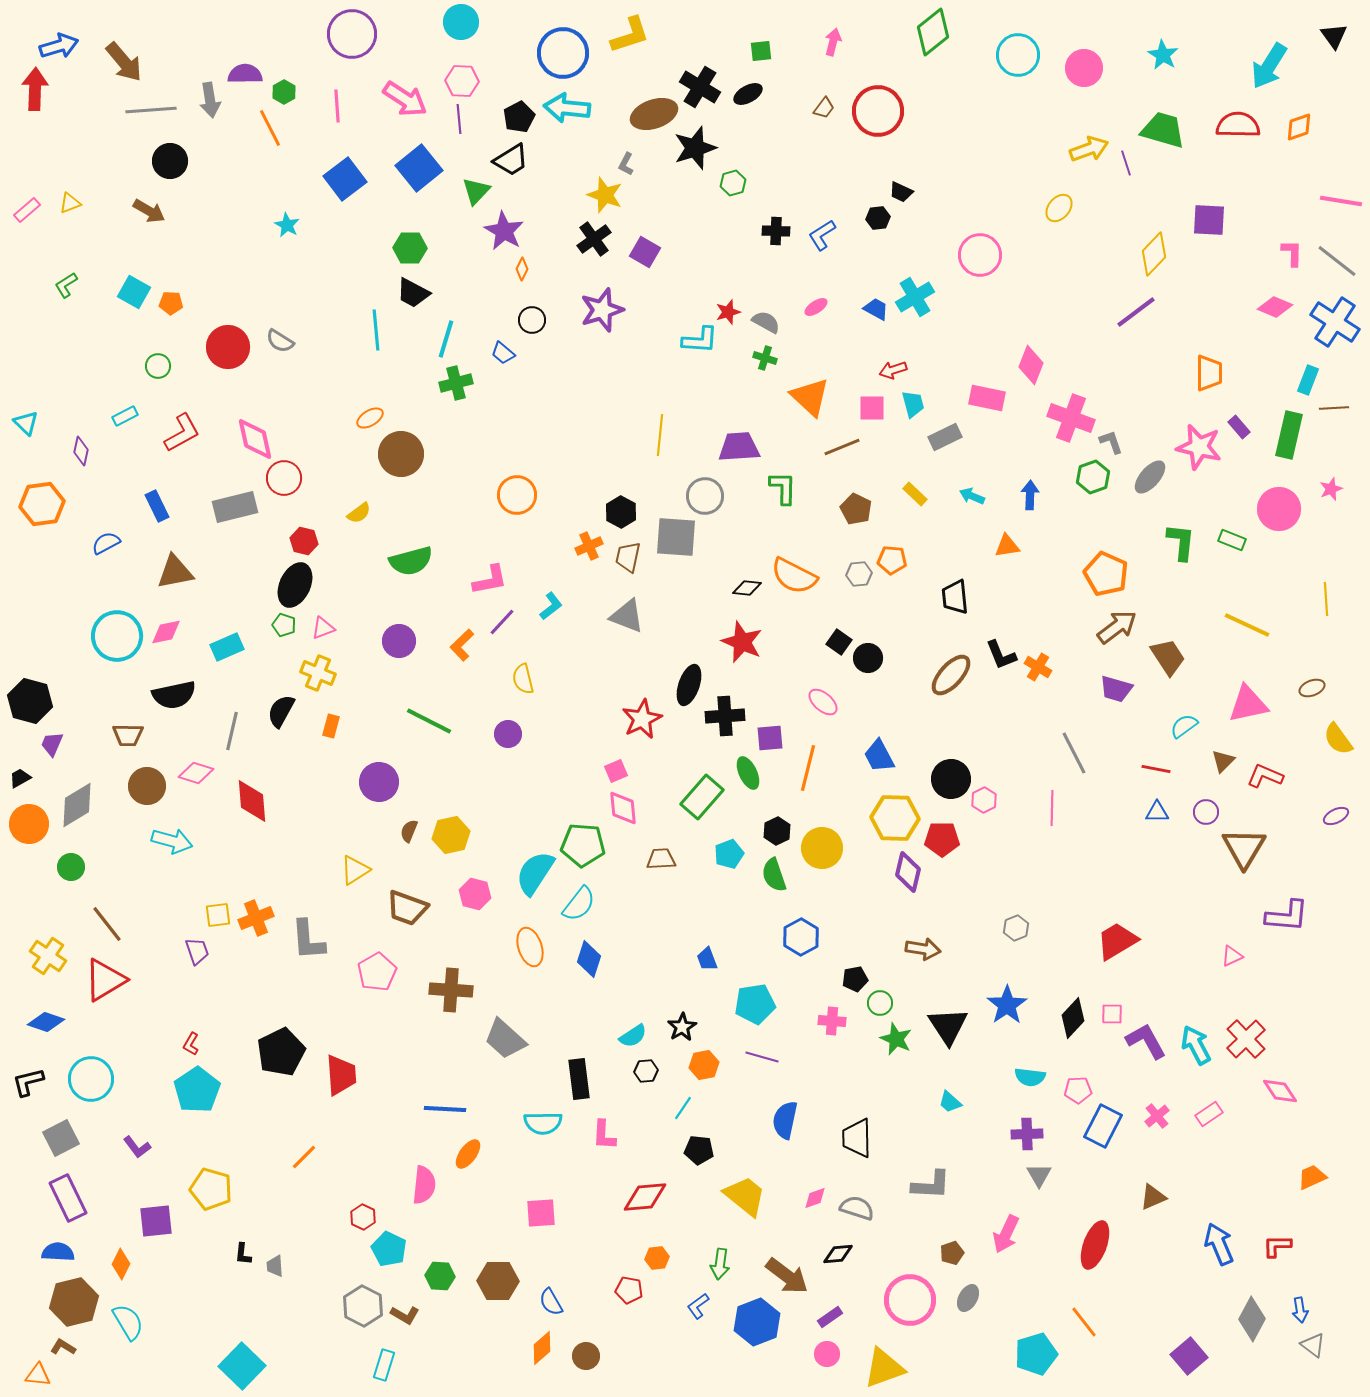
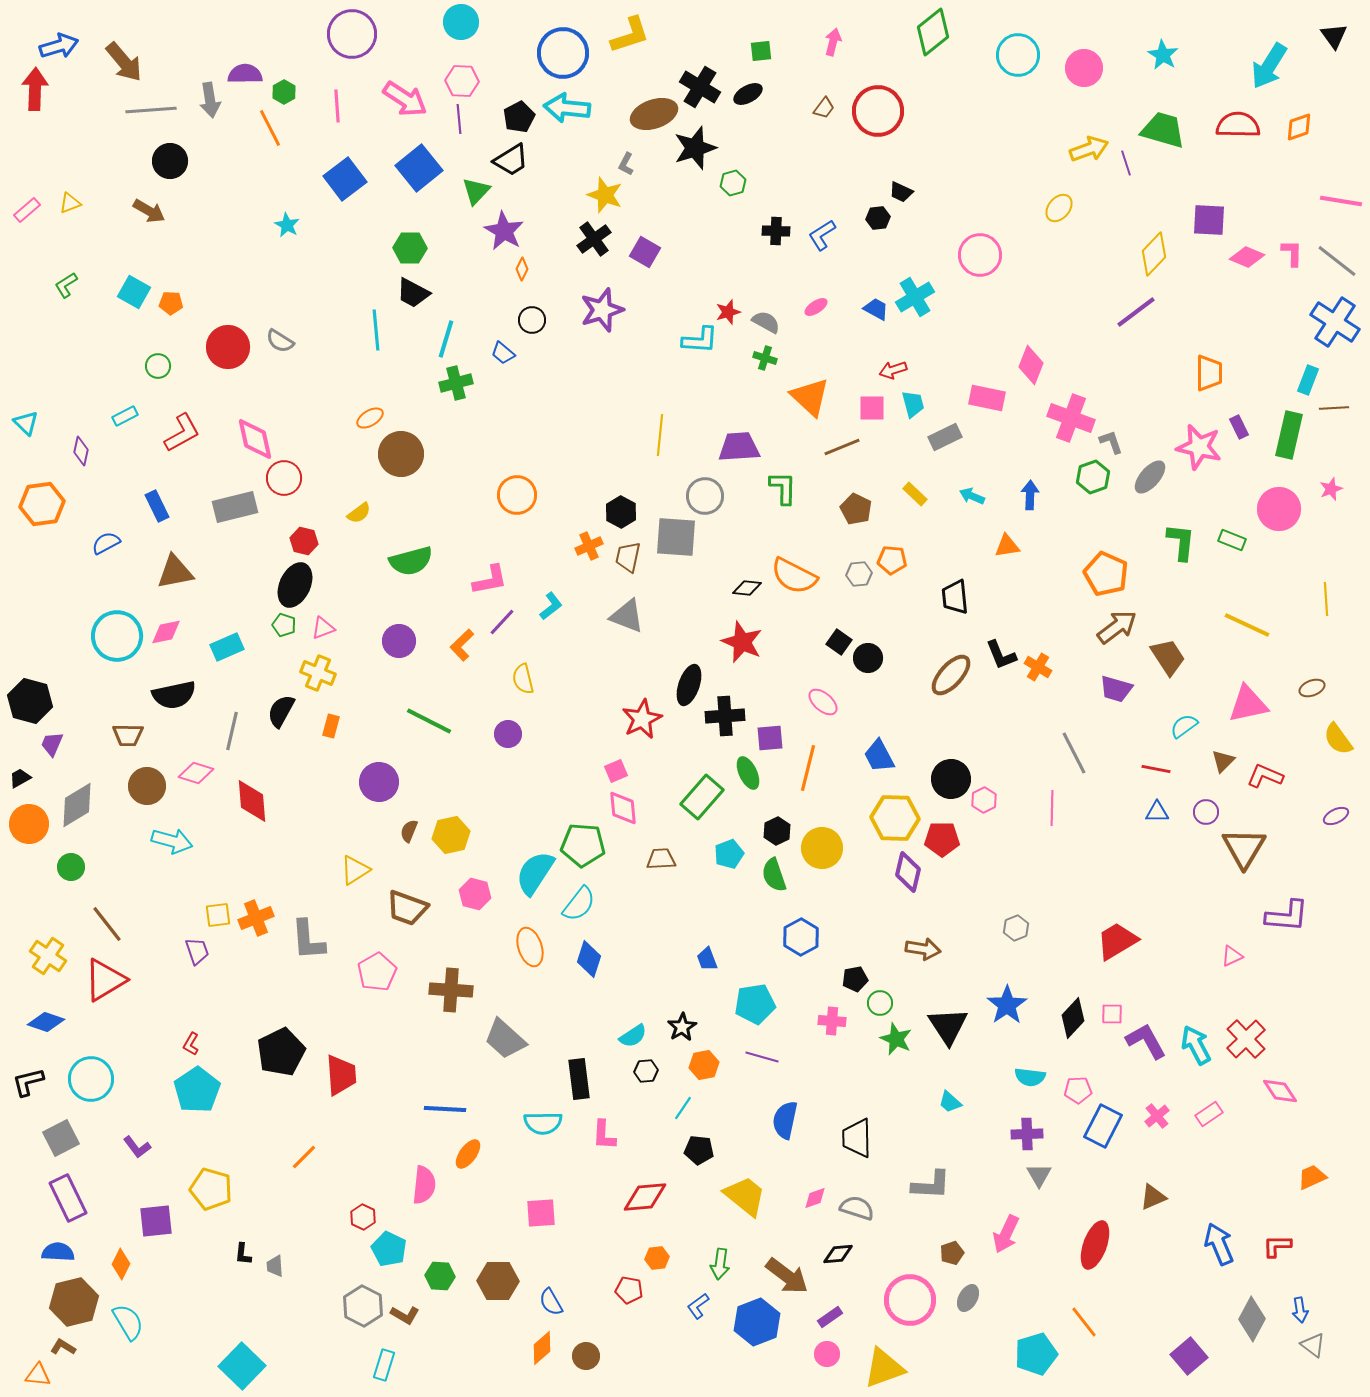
pink diamond at (1275, 307): moved 28 px left, 50 px up
purple rectangle at (1239, 427): rotated 15 degrees clockwise
